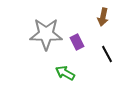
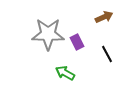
brown arrow: moved 1 px right; rotated 126 degrees counterclockwise
gray star: moved 2 px right
